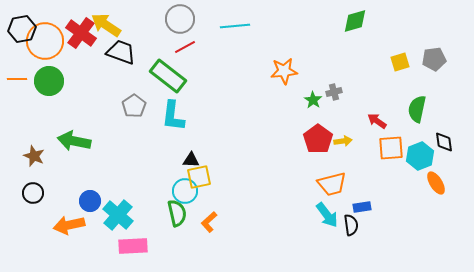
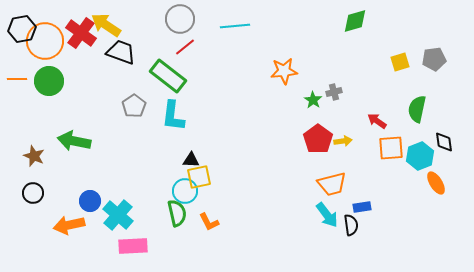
red line at (185, 47): rotated 10 degrees counterclockwise
orange L-shape at (209, 222): rotated 75 degrees counterclockwise
